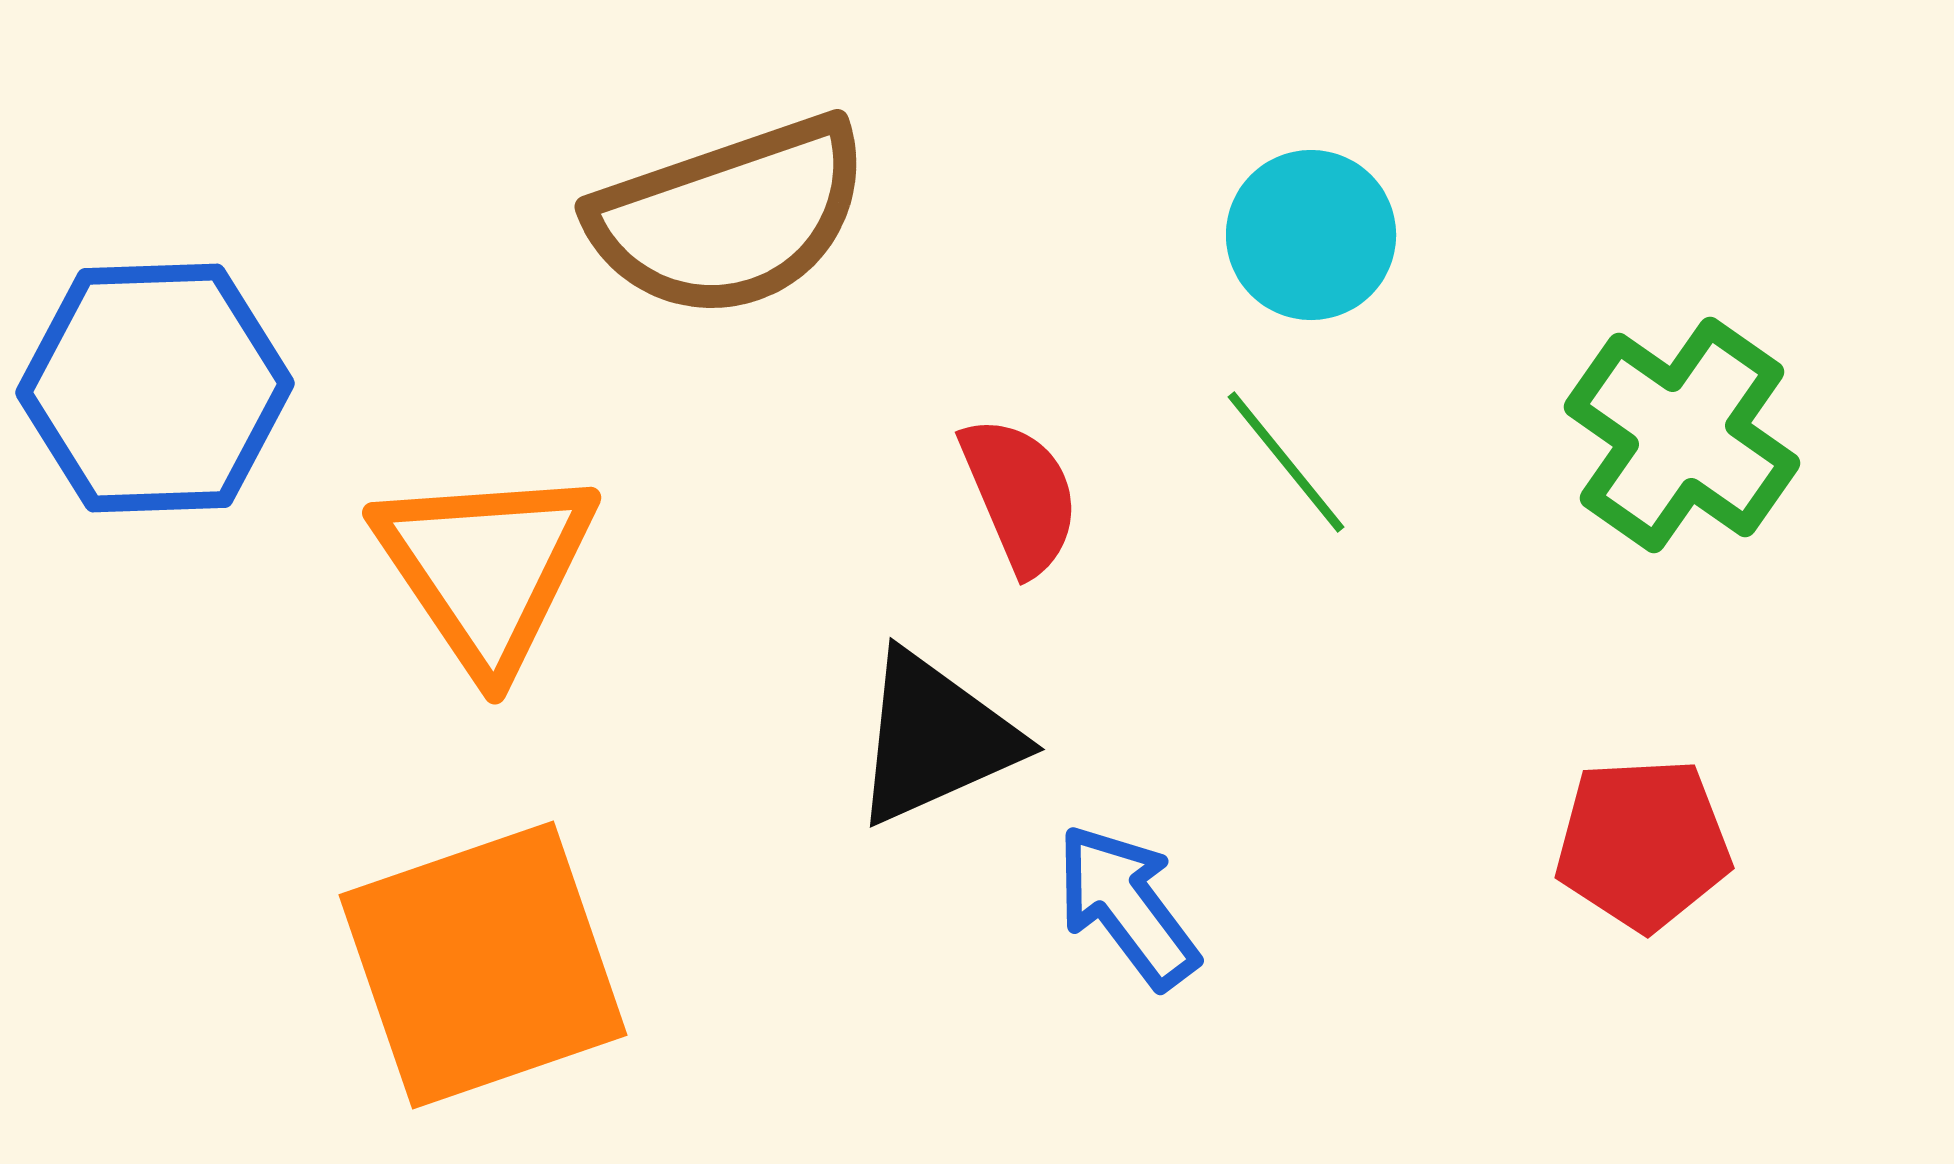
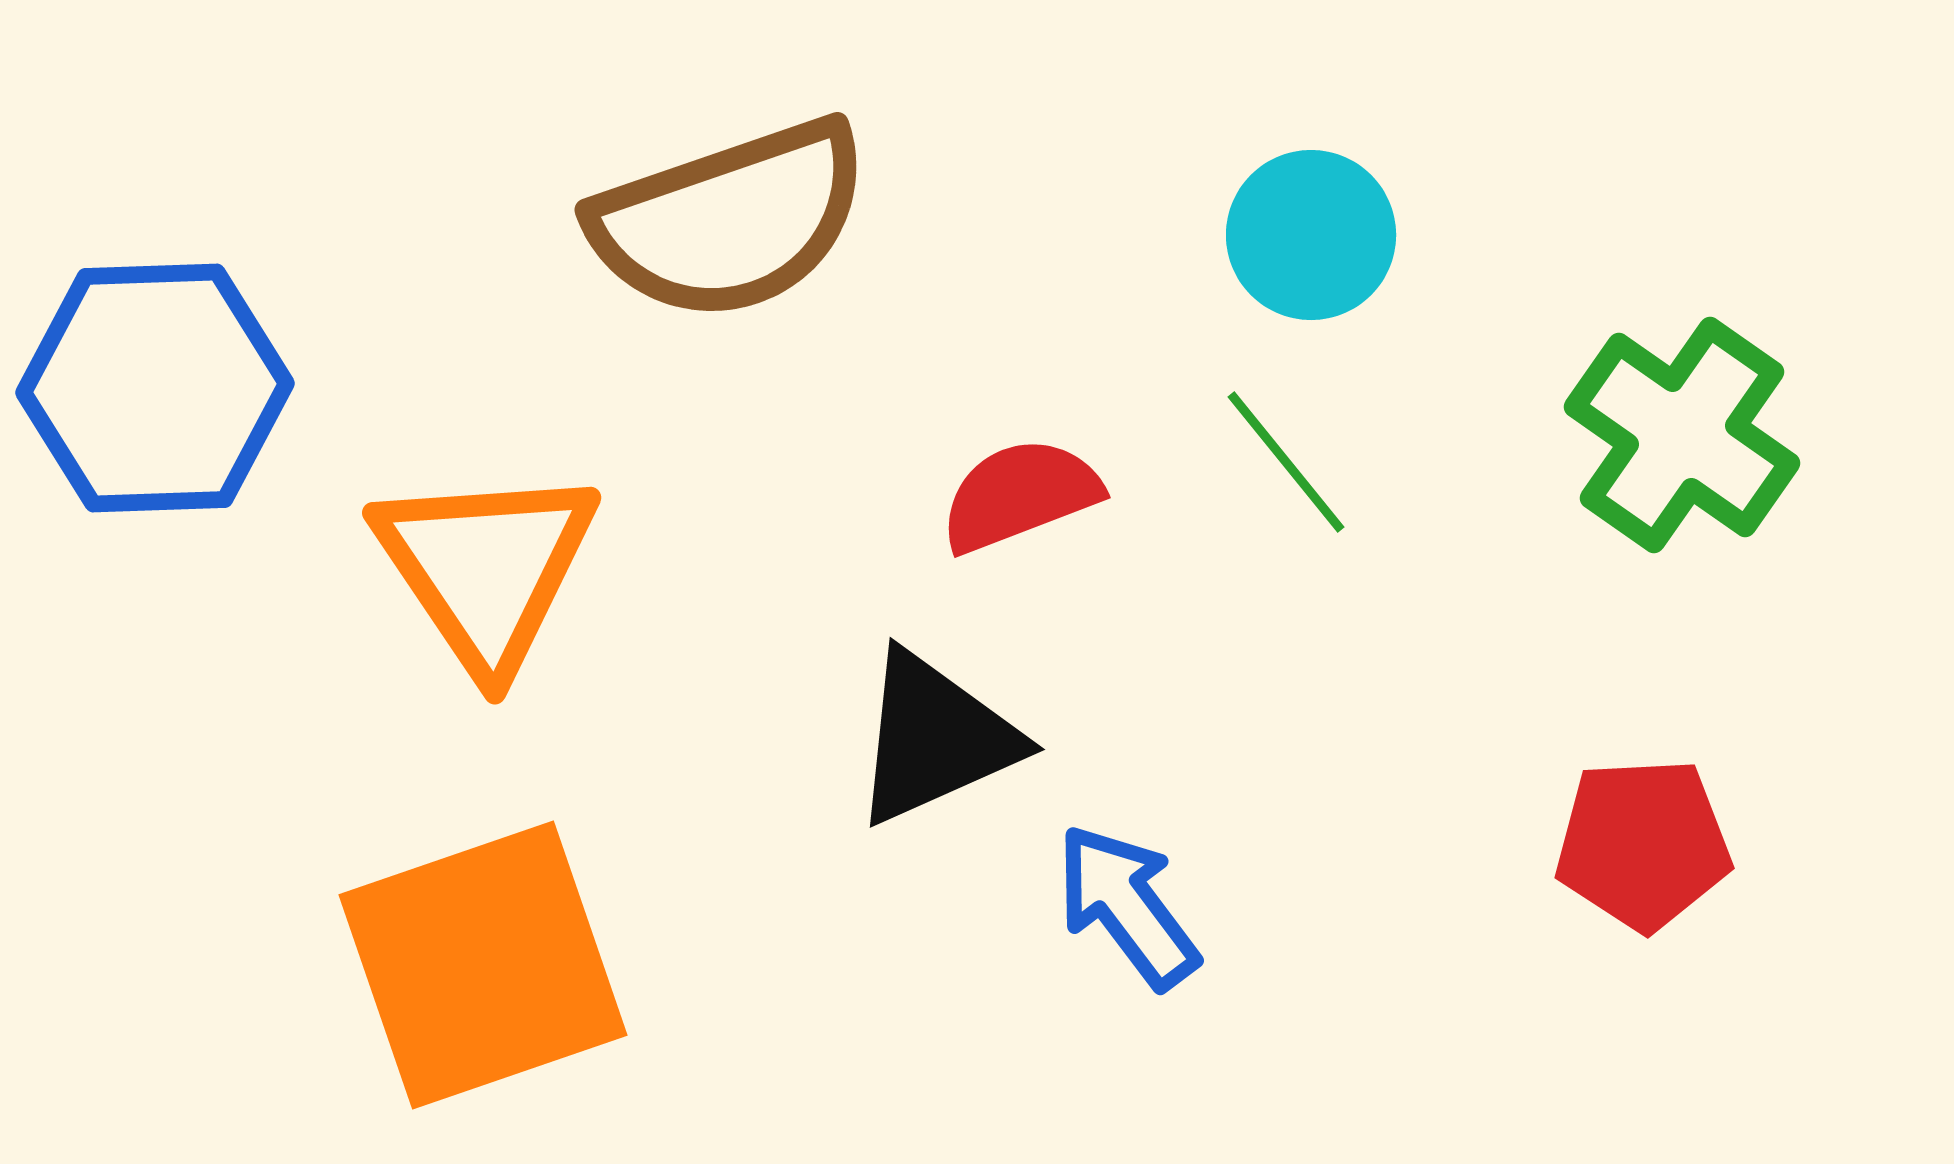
brown semicircle: moved 3 px down
red semicircle: rotated 88 degrees counterclockwise
